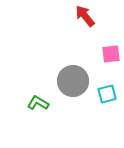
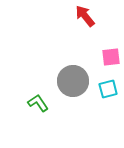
pink square: moved 3 px down
cyan square: moved 1 px right, 5 px up
green L-shape: rotated 25 degrees clockwise
